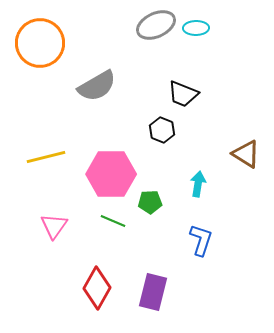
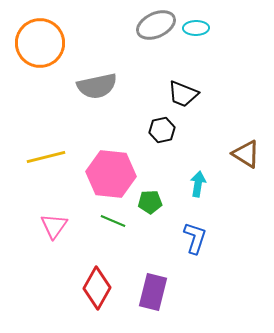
gray semicircle: rotated 18 degrees clockwise
black hexagon: rotated 25 degrees clockwise
pink hexagon: rotated 6 degrees clockwise
blue L-shape: moved 6 px left, 2 px up
